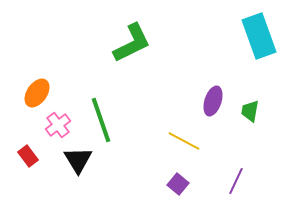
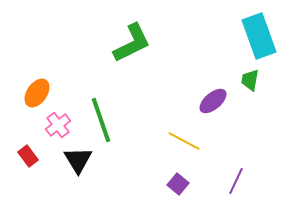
purple ellipse: rotated 32 degrees clockwise
green trapezoid: moved 31 px up
